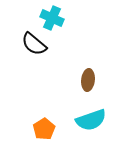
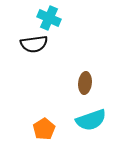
cyan cross: moved 3 px left
black semicircle: rotated 48 degrees counterclockwise
brown ellipse: moved 3 px left, 3 px down
